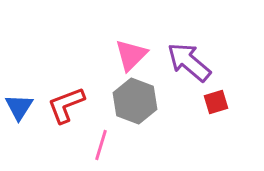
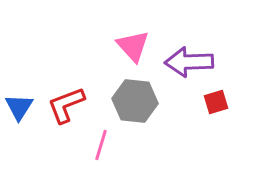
pink triangle: moved 2 px right, 9 px up; rotated 27 degrees counterclockwise
purple arrow: rotated 42 degrees counterclockwise
gray hexagon: rotated 15 degrees counterclockwise
